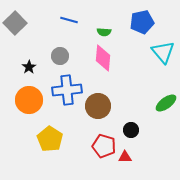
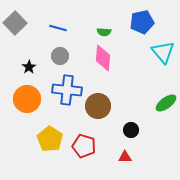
blue line: moved 11 px left, 8 px down
blue cross: rotated 12 degrees clockwise
orange circle: moved 2 px left, 1 px up
red pentagon: moved 20 px left
